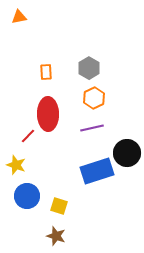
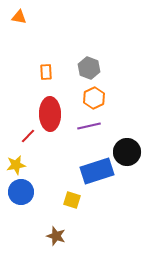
orange triangle: rotated 21 degrees clockwise
gray hexagon: rotated 10 degrees counterclockwise
red ellipse: moved 2 px right
purple line: moved 3 px left, 2 px up
black circle: moved 1 px up
yellow star: rotated 30 degrees counterclockwise
blue circle: moved 6 px left, 4 px up
yellow square: moved 13 px right, 6 px up
